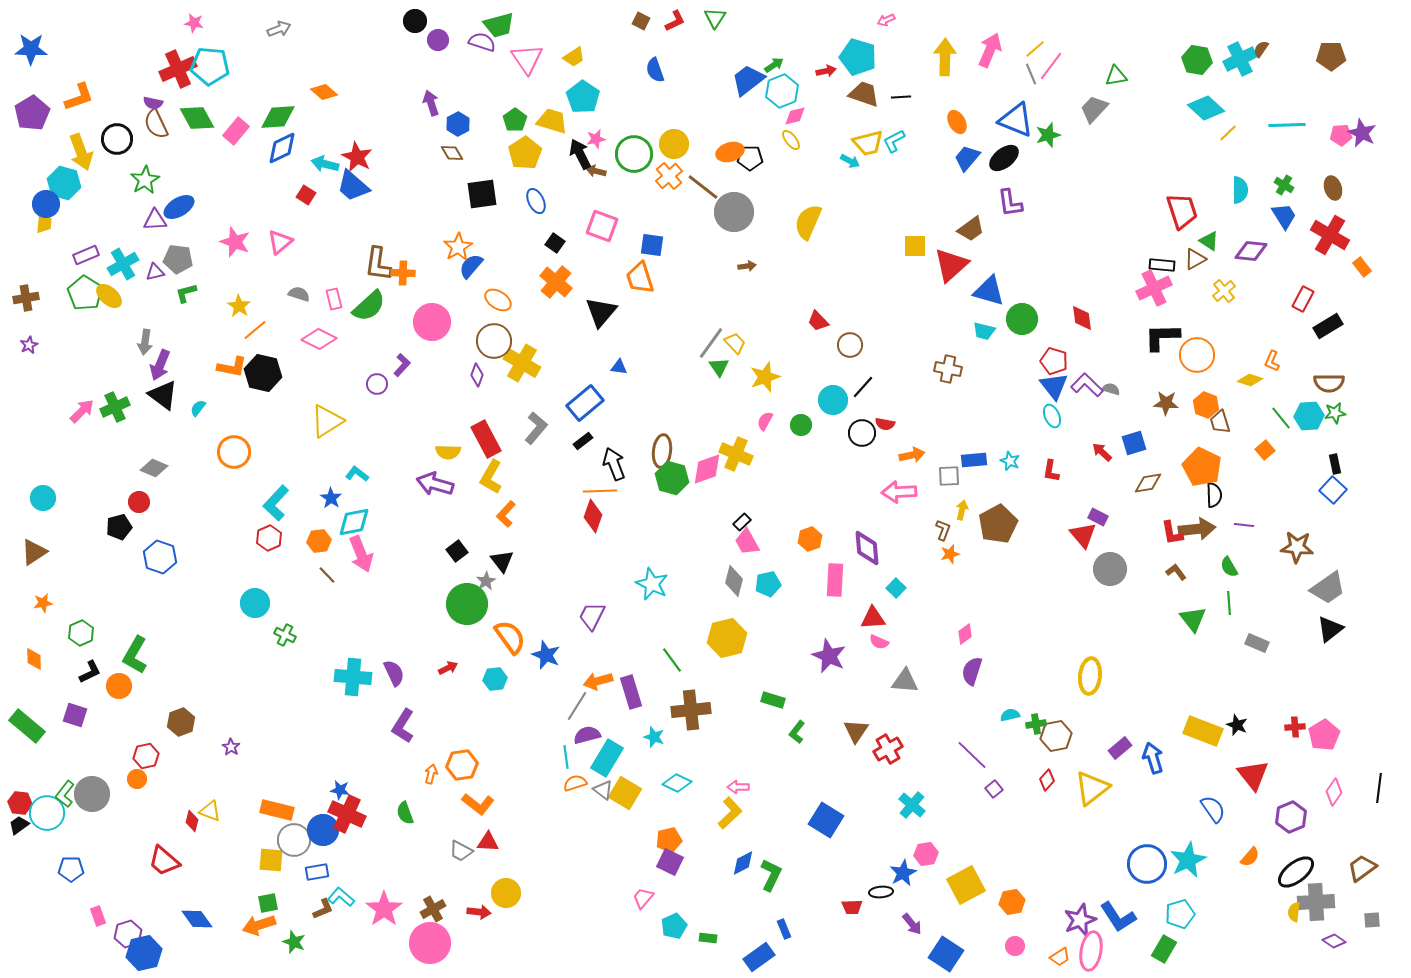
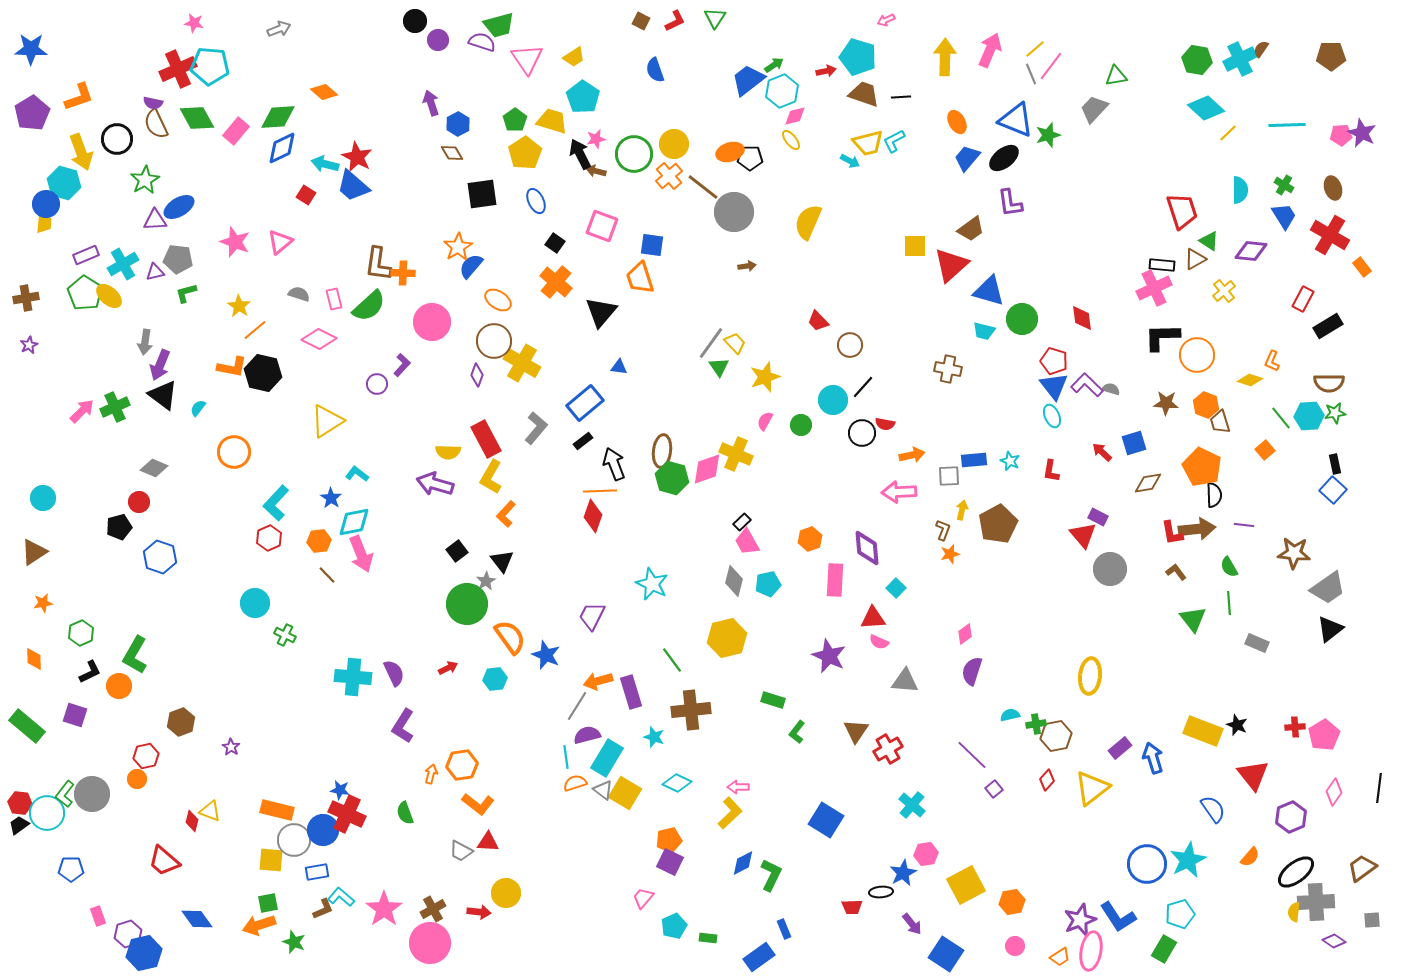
brown star at (1297, 547): moved 3 px left, 6 px down
